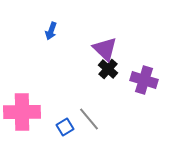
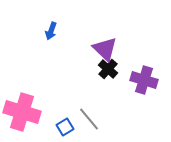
pink cross: rotated 18 degrees clockwise
